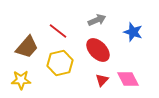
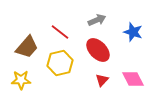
red line: moved 2 px right, 1 px down
pink diamond: moved 5 px right
